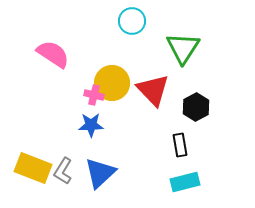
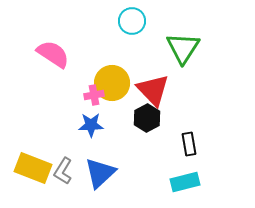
pink cross: rotated 24 degrees counterclockwise
black hexagon: moved 49 px left, 11 px down
black rectangle: moved 9 px right, 1 px up
